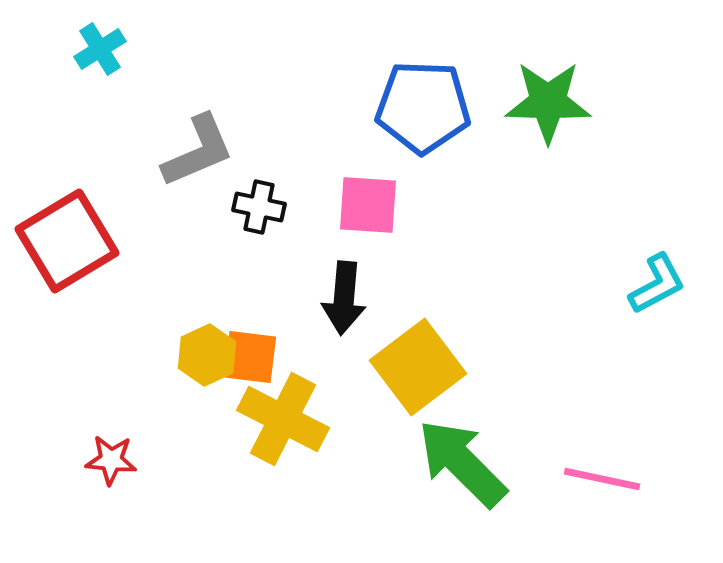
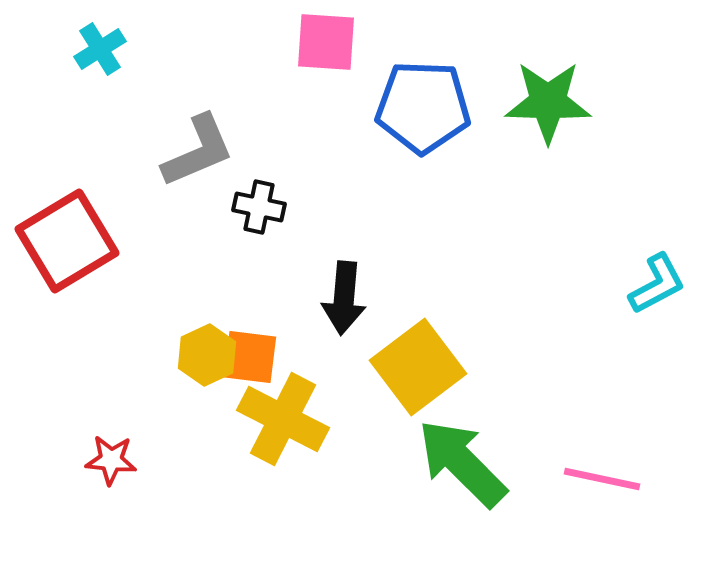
pink square: moved 42 px left, 163 px up
